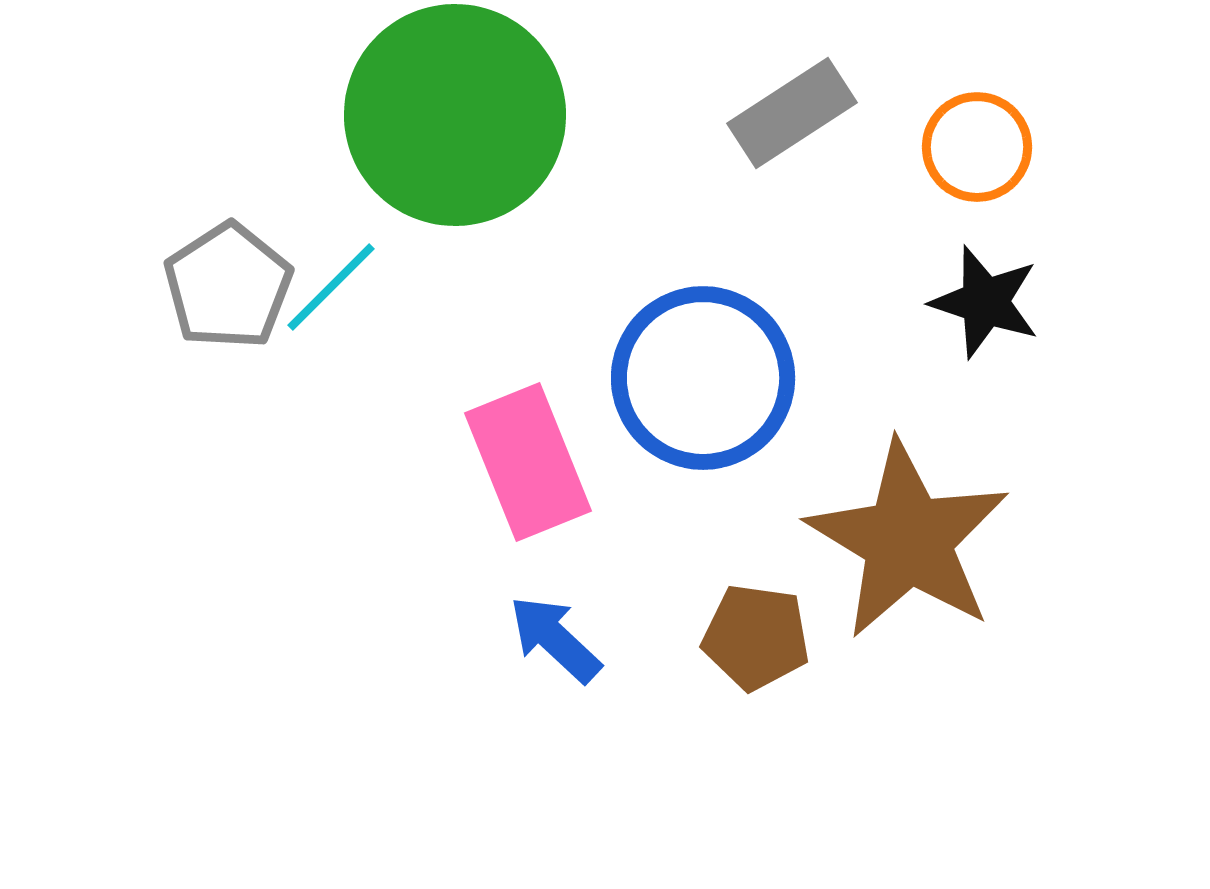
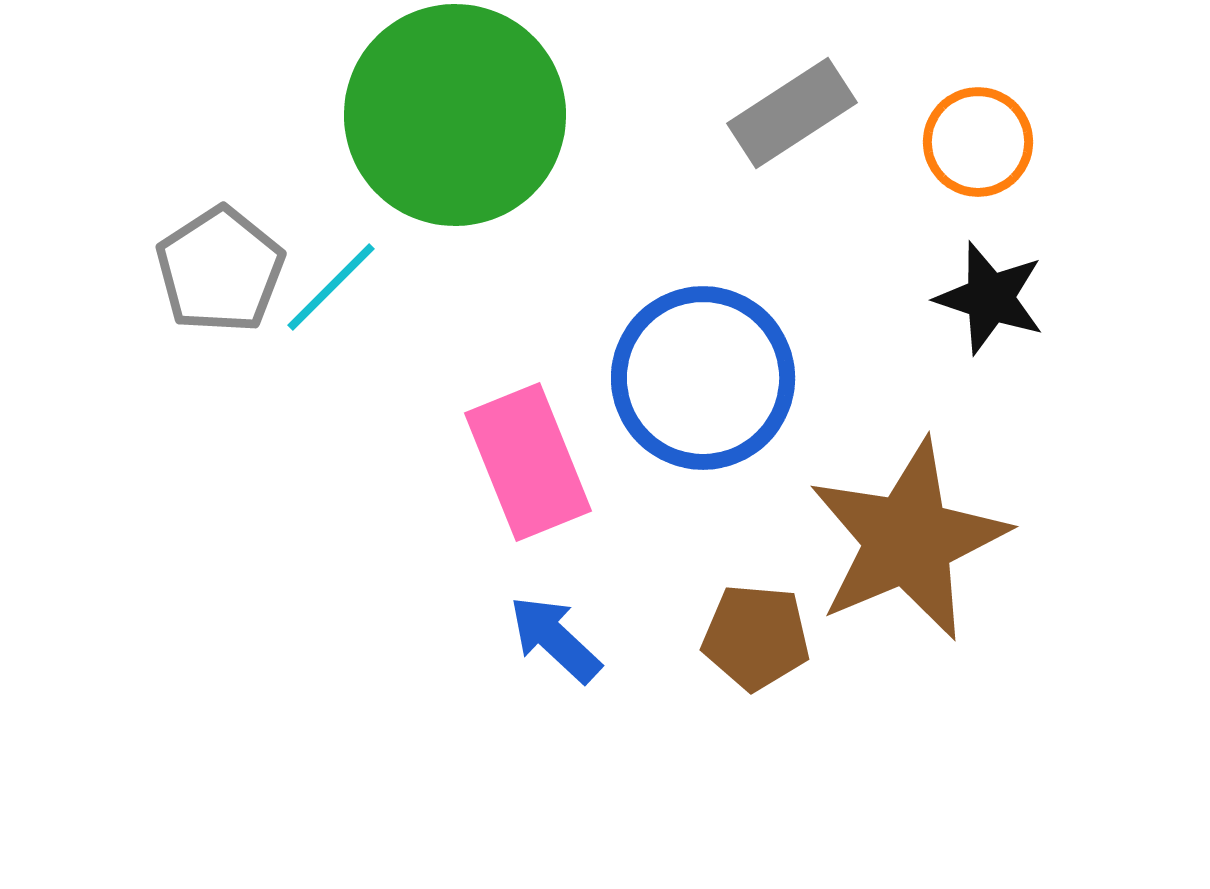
orange circle: moved 1 px right, 5 px up
gray pentagon: moved 8 px left, 16 px up
black star: moved 5 px right, 4 px up
brown star: rotated 18 degrees clockwise
brown pentagon: rotated 3 degrees counterclockwise
